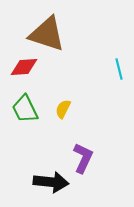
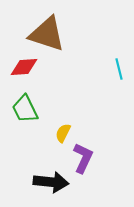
yellow semicircle: moved 24 px down
